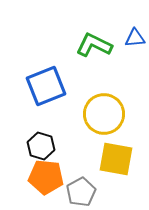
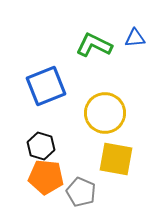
yellow circle: moved 1 px right, 1 px up
gray pentagon: rotated 20 degrees counterclockwise
